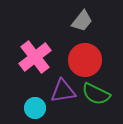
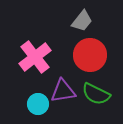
red circle: moved 5 px right, 5 px up
cyan circle: moved 3 px right, 4 px up
